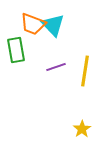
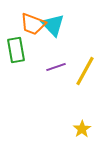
yellow line: rotated 20 degrees clockwise
